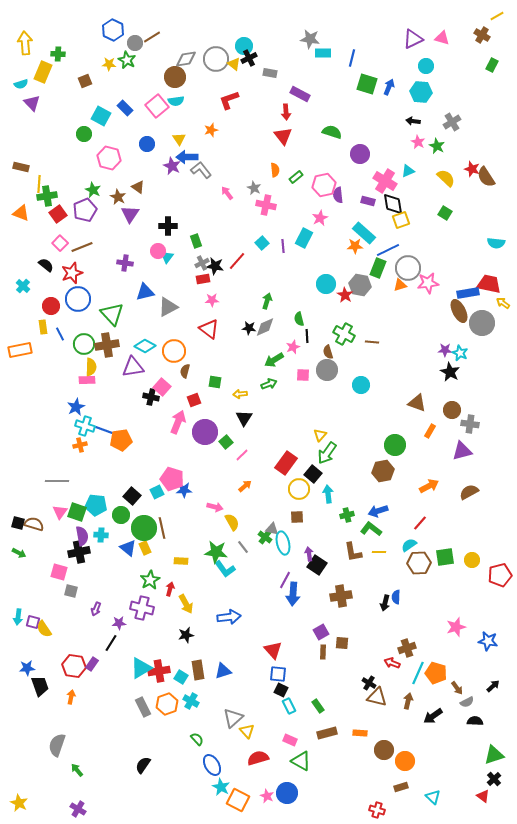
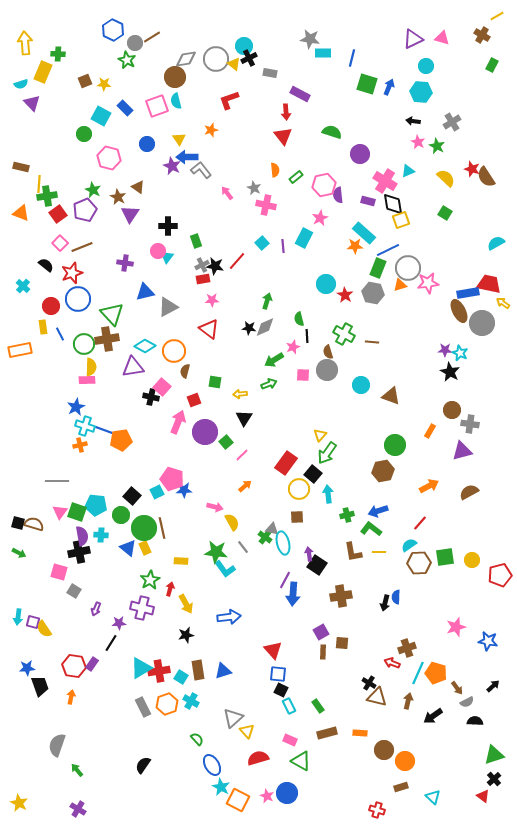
yellow star at (109, 64): moved 5 px left, 20 px down
cyan semicircle at (176, 101): rotated 84 degrees clockwise
pink square at (157, 106): rotated 20 degrees clockwise
cyan semicircle at (496, 243): rotated 144 degrees clockwise
gray cross at (202, 263): moved 2 px down
gray hexagon at (360, 285): moved 13 px right, 8 px down
brown cross at (107, 345): moved 6 px up
brown triangle at (417, 403): moved 26 px left, 7 px up
gray square at (71, 591): moved 3 px right; rotated 16 degrees clockwise
